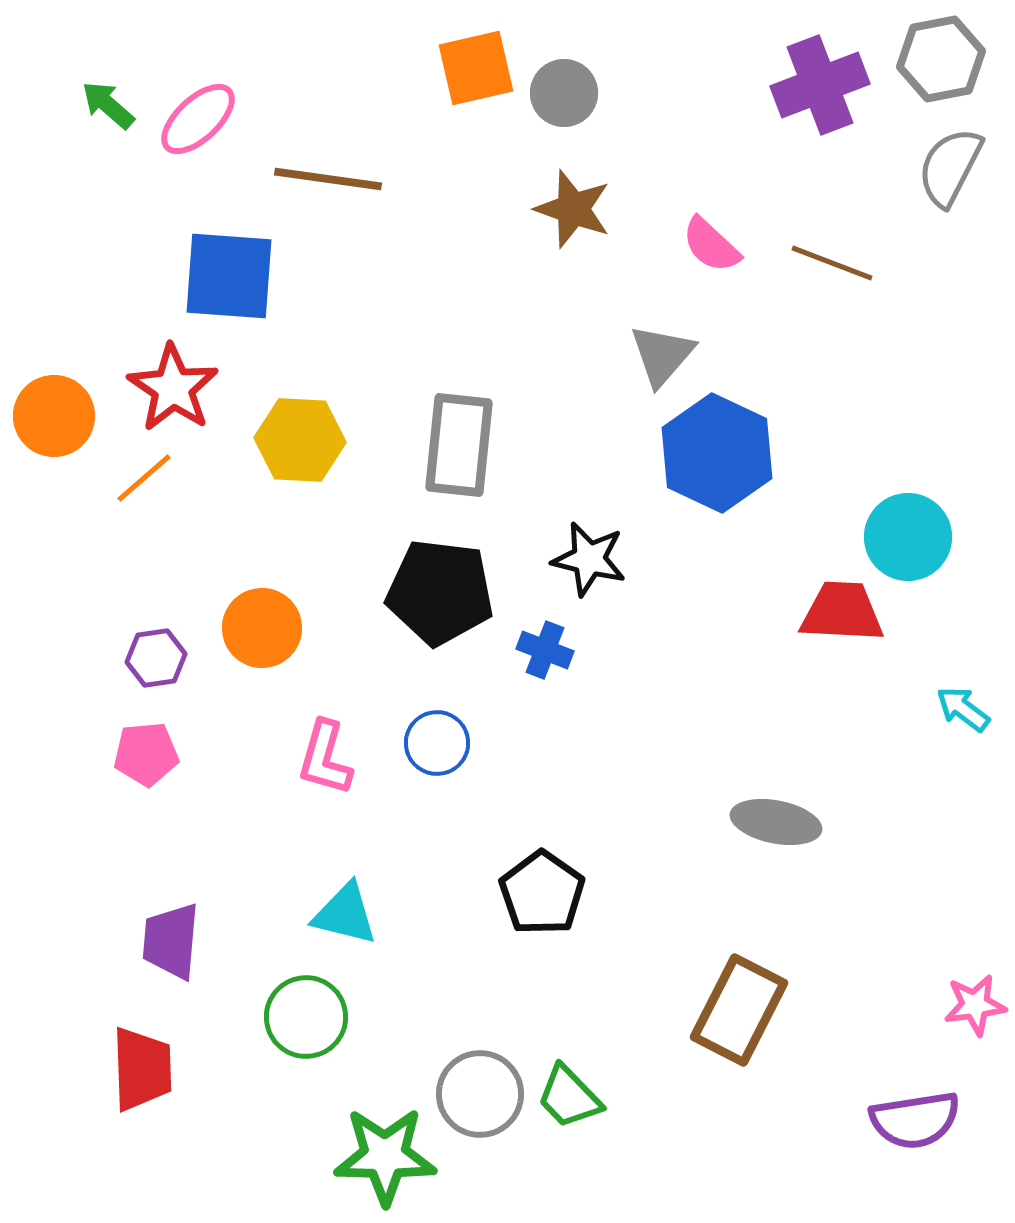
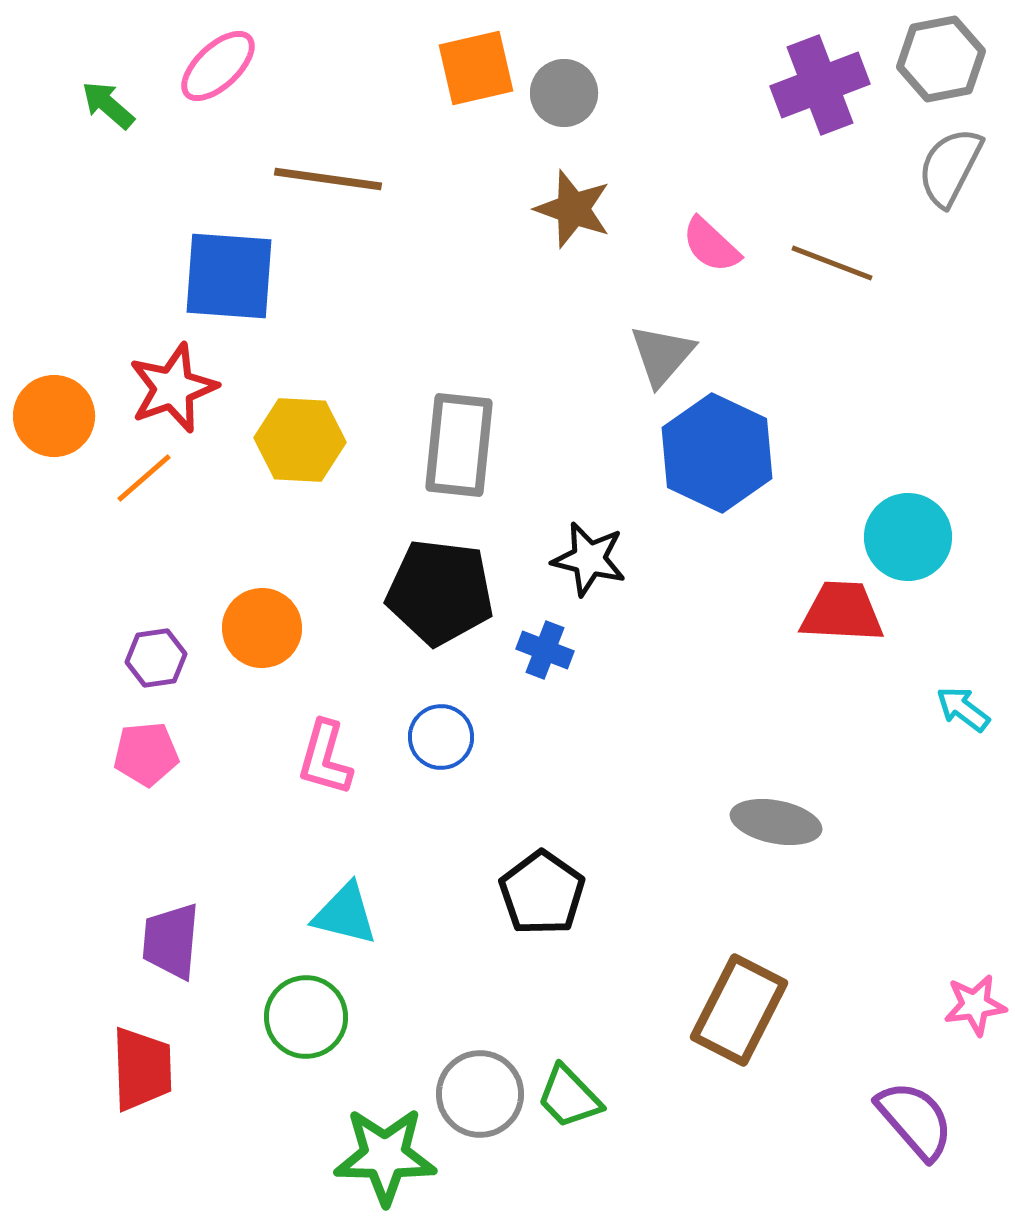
pink ellipse at (198, 119): moved 20 px right, 53 px up
red star at (173, 388): rotated 18 degrees clockwise
blue circle at (437, 743): moved 4 px right, 6 px up
purple semicircle at (915, 1120): rotated 122 degrees counterclockwise
